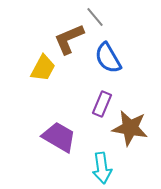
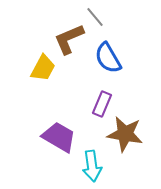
brown star: moved 5 px left, 6 px down
cyan arrow: moved 10 px left, 2 px up
